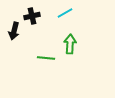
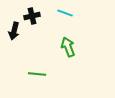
cyan line: rotated 49 degrees clockwise
green arrow: moved 2 px left, 3 px down; rotated 24 degrees counterclockwise
green line: moved 9 px left, 16 px down
